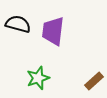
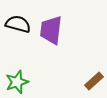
purple trapezoid: moved 2 px left, 1 px up
green star: moved 21 px left, 4 px down
